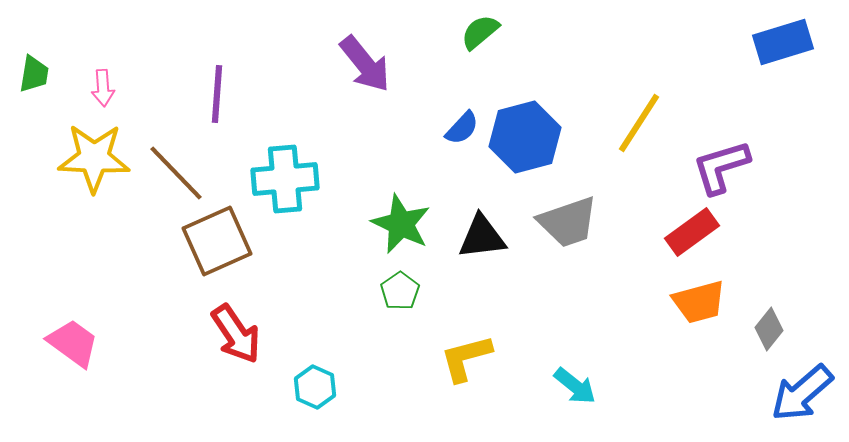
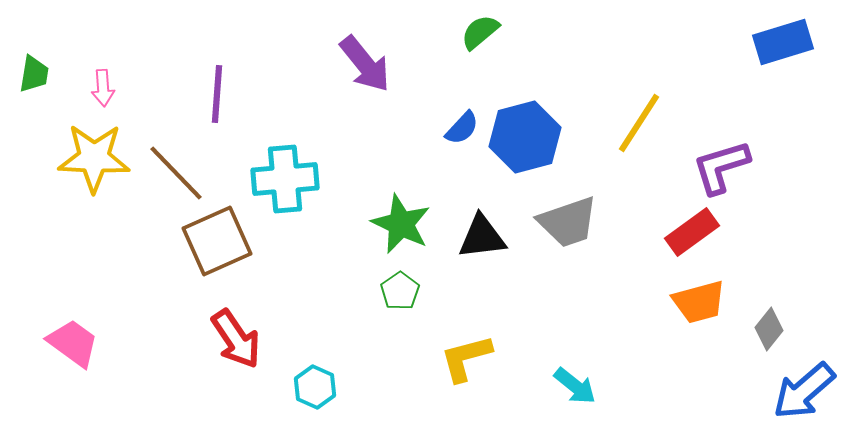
red arrow: moved 5 px down
blue arrow: moved 2 px right, 2 px up
